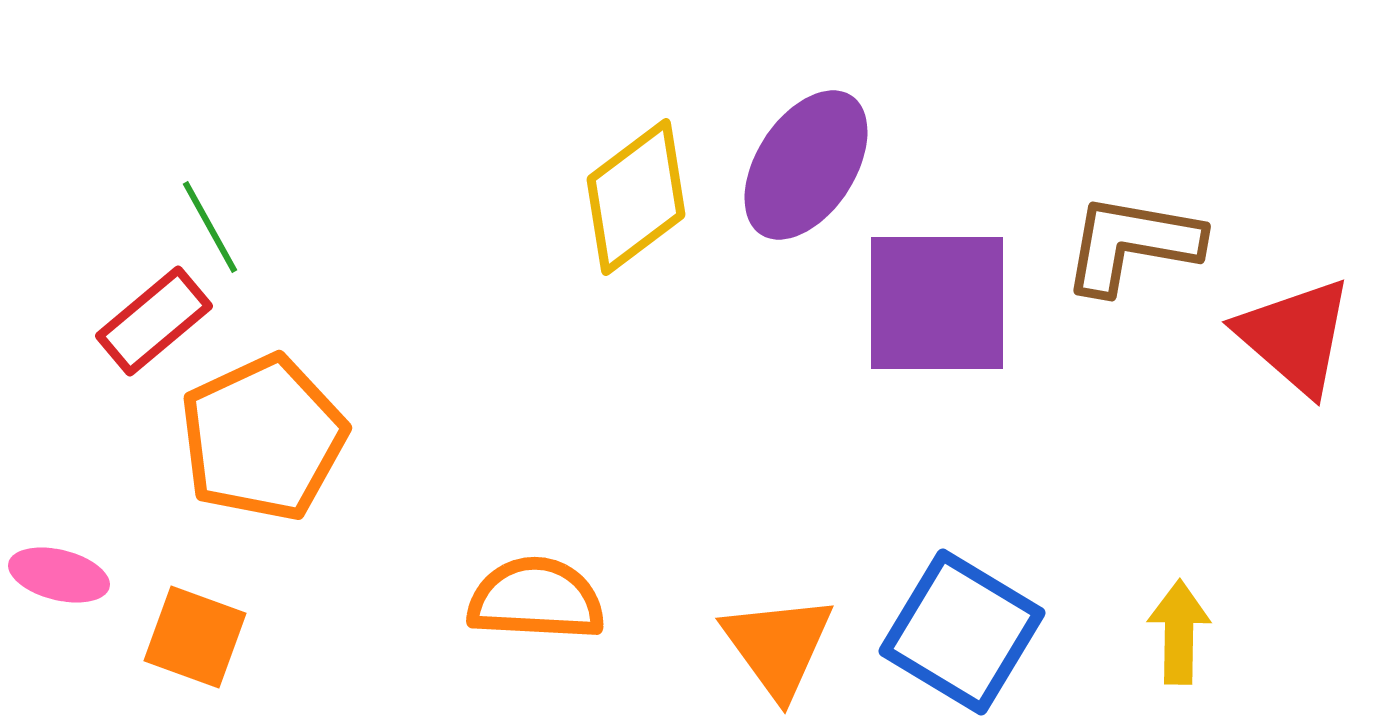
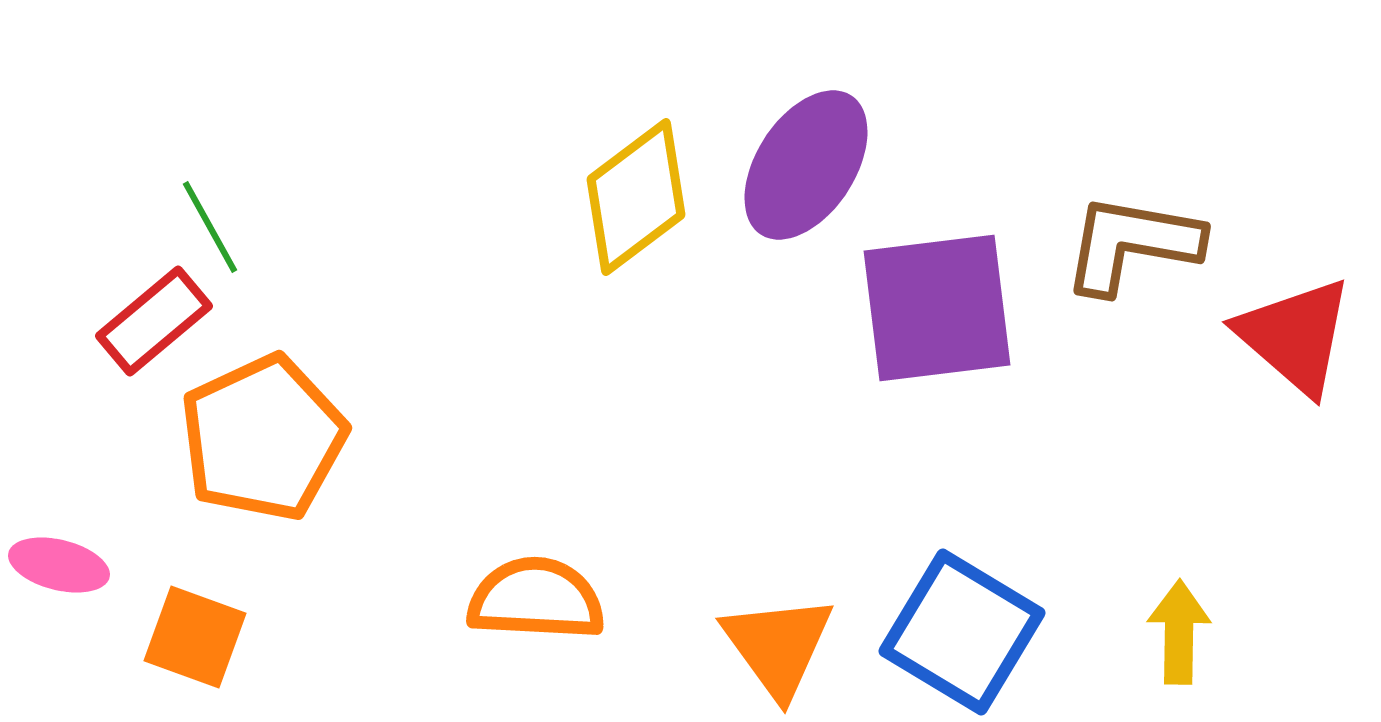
purple square: moved 5 px down; rotated 7 degrees counterclockwise
pink ellipse: moved 10 px up
